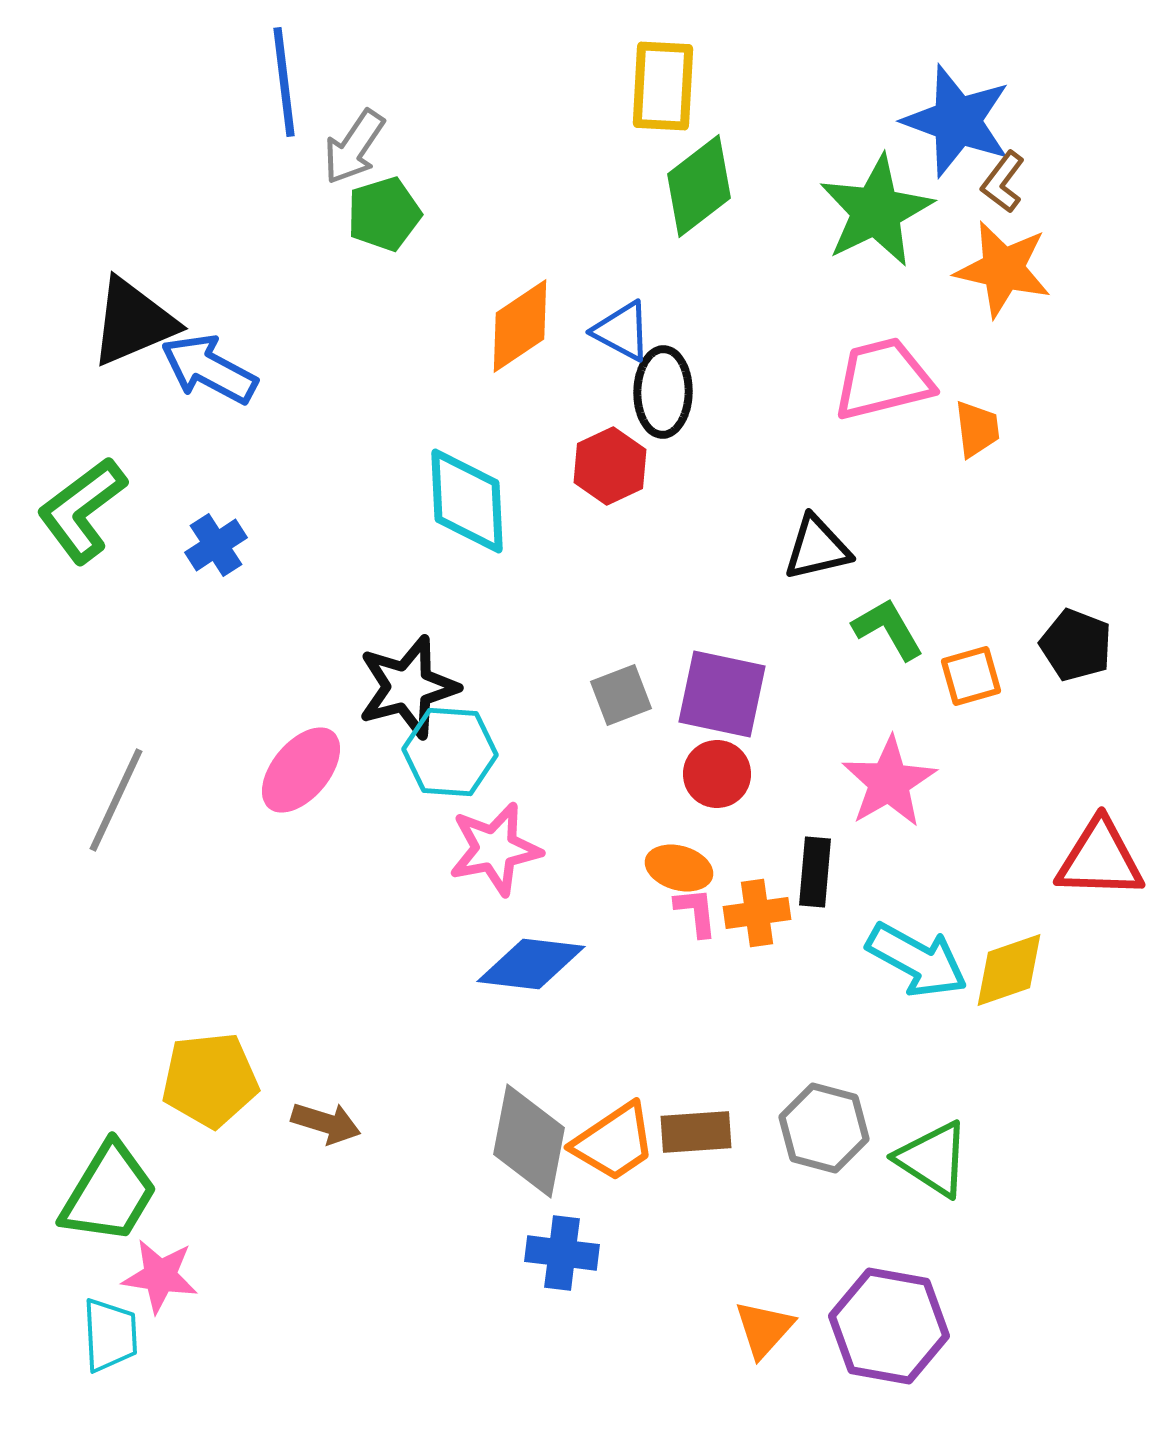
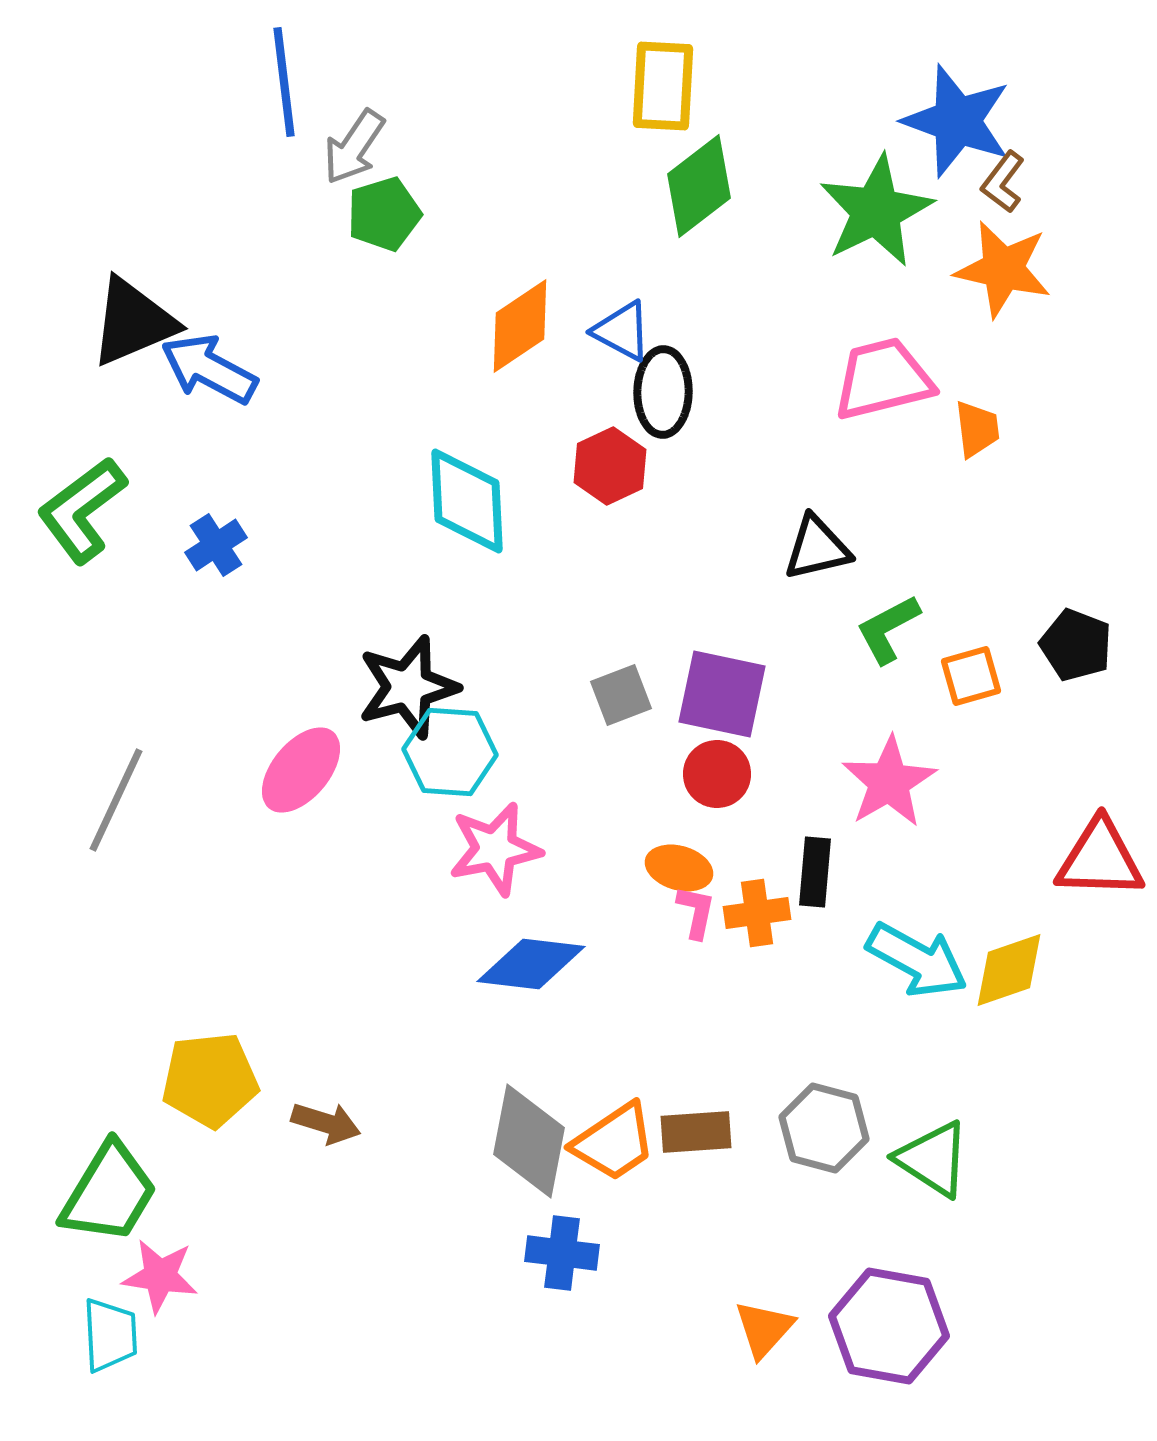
green L-shape at (888, 629): rotated 88 degrees counterclockwise
pink L-shape at (696, 912): rotated 18 degrees clockwise
